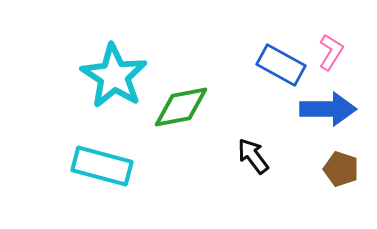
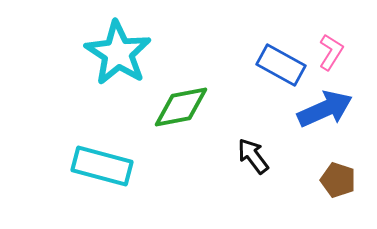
cyan star: moved 4 px right, 23 px up
blue arrow: moved 3 px left; rotated 24 degrees counterclockwise
brown pentagon: moved 3 px left, 11 px down
